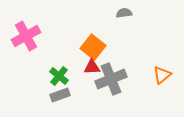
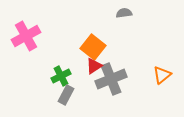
red triangle: moved 2 px right, 1 px up; rotated 30 degrees counterclockwise
green cross: moved 2 px right; rotated 24 degrees clockwise
gray rectangle: moved 6 px right; rotated 42 degrees counterclockwise
